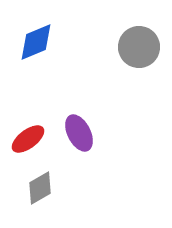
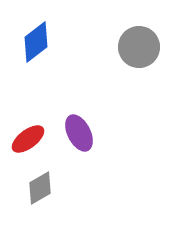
blue diamond: rotated 15 degrees counterclockwise
